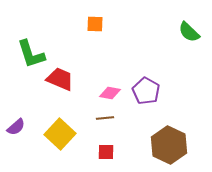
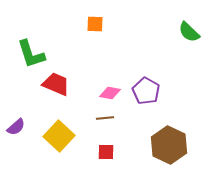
red trapezoid: moved 4 px left, 5 px down
yellow square: moved 1 px left, 2 px down
